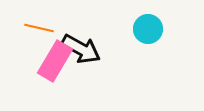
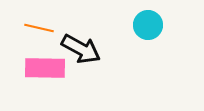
cyan circle: moved 4 px up
pink rectangle: moved 10 px left, 7 px down; rotated 60 degrees clockwise
